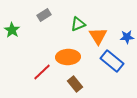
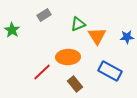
orange triangle: moved 1 px left
blue rectangle: moved 2 px left, 10 px down; rotated 10 degrees counterclockwise
